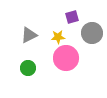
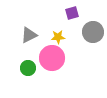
purple square: moved 4 px up
gray circle: moved 1 px right, 1 px up
pink circle: moved 14 px left
